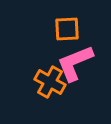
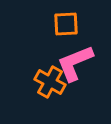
orange square: moved 1 px left, 5 px up
